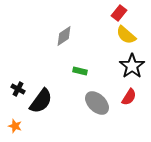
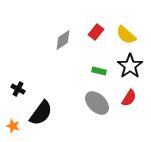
red rectangle: moved 23 px left, 19 px down
gray diamond: moved 1 px left, 4 px down
black star: moved 2 px left
green rectangle: moved 19 px right
red semicircle: moved 1 px down
black semicircle: moved 12 px down
orange star: moved 2 px left
